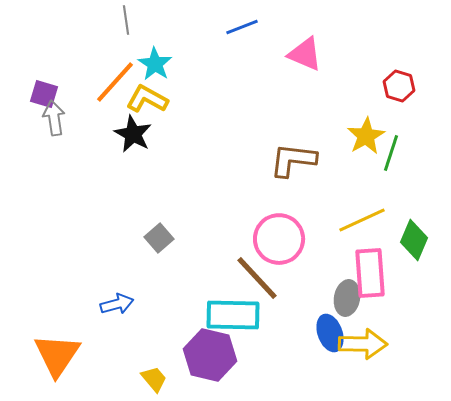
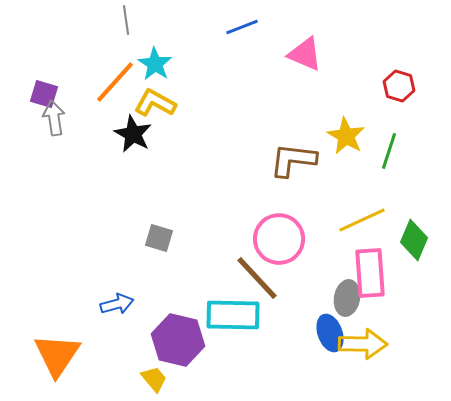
yellow L-shape: moved 8 px right, 4 px down
yellow star: moved 20 px left; rotated 12 degrees counterclockwise
green line: moved 2 px left, 2 px up
gray square: rotated 32 degrees counterclockwise
purple hexagon: moved 32 px left, 15 px up
